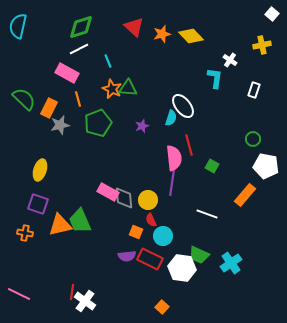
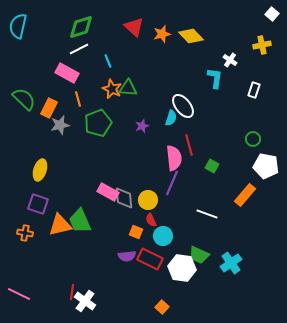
purple line at (172, 183): rotated 15 degrees clockwise
